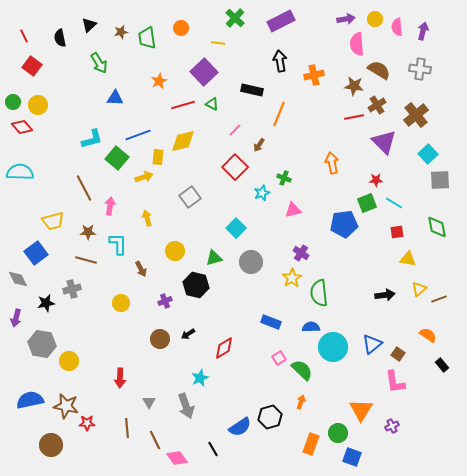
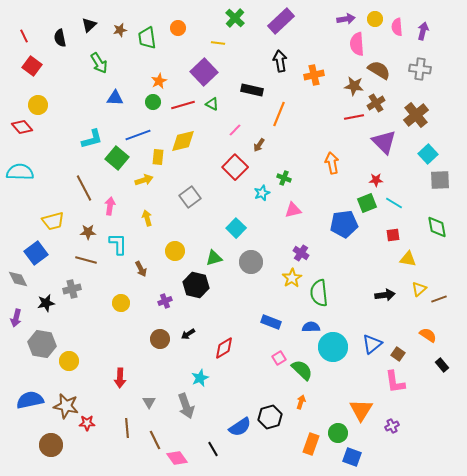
purple rectangle at (281, 21): rotated 16 degrees counterclockwise
orange circle at (181, 28): moved 3 px left
brown star at (121, 32): moved 1 px left, 2 px up
green circle at (13, 102): moved 140 px right
brown cross at (377, 105): moved 1 px left, 2 px up
yellow arrow at (144, 177): moved 3 px down
red square at (397, 232): moved 4 px left, 3 px down
